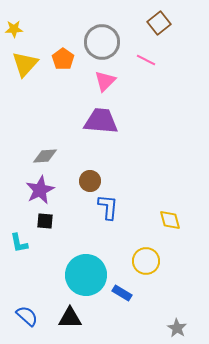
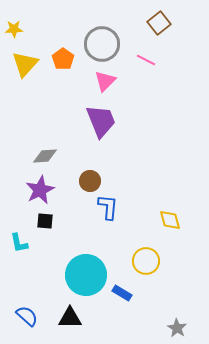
gray circle: moved 2 px down
purple trapezoid: rotated 63 degrees clockwise
